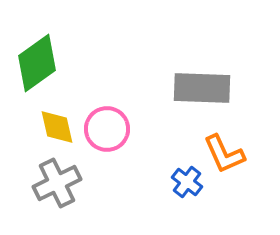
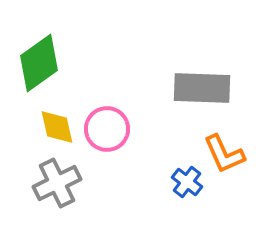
green diamond: moved 2 px right
